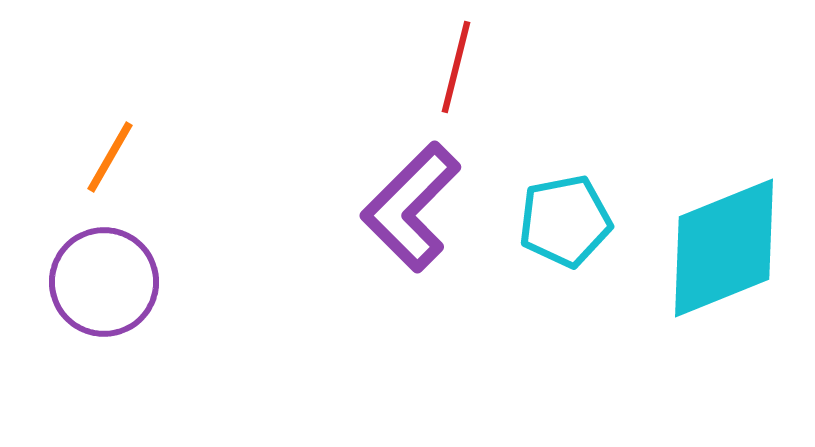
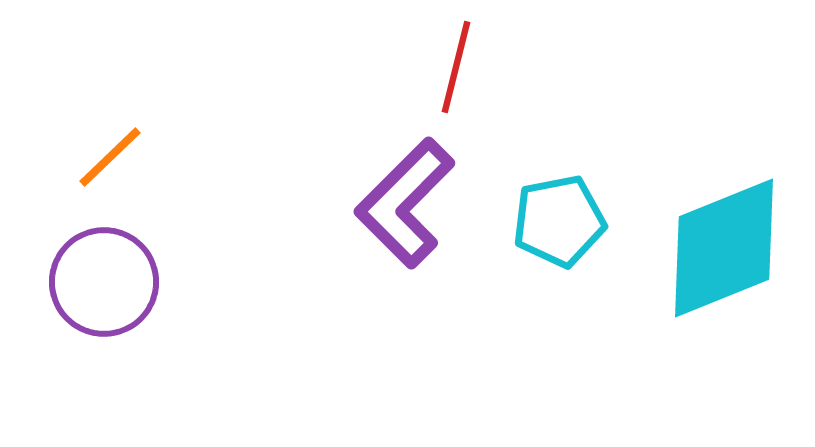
orange line: rotated 16 degrees clockwise
purple L-shape: moved 6 px left, 4 px up
cyan pentagon: moved 6 px left
